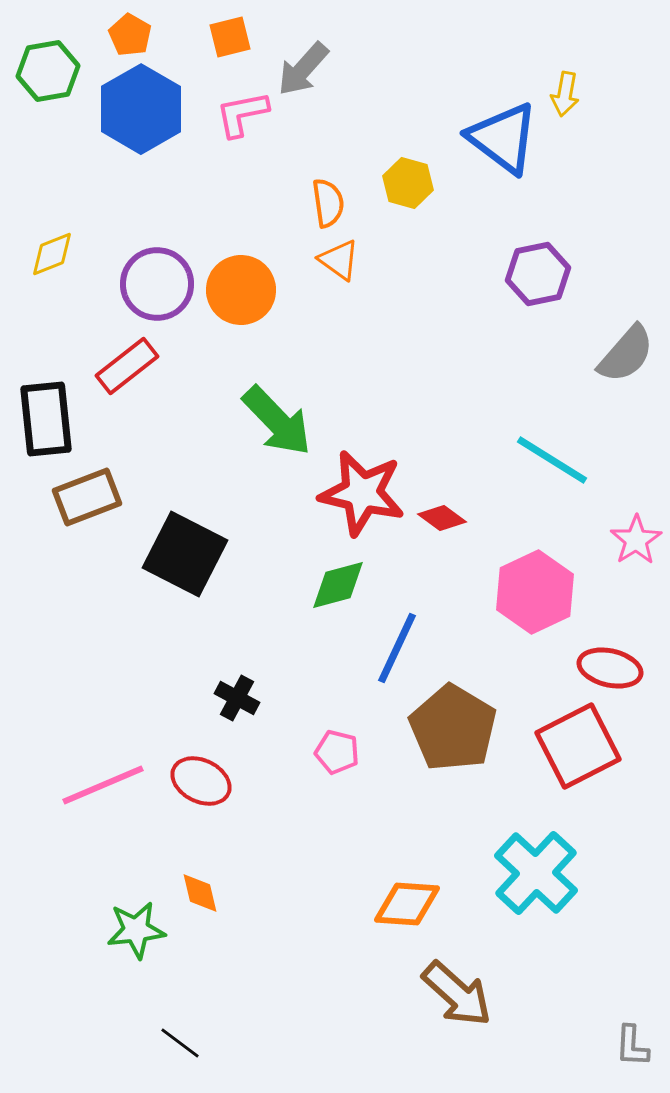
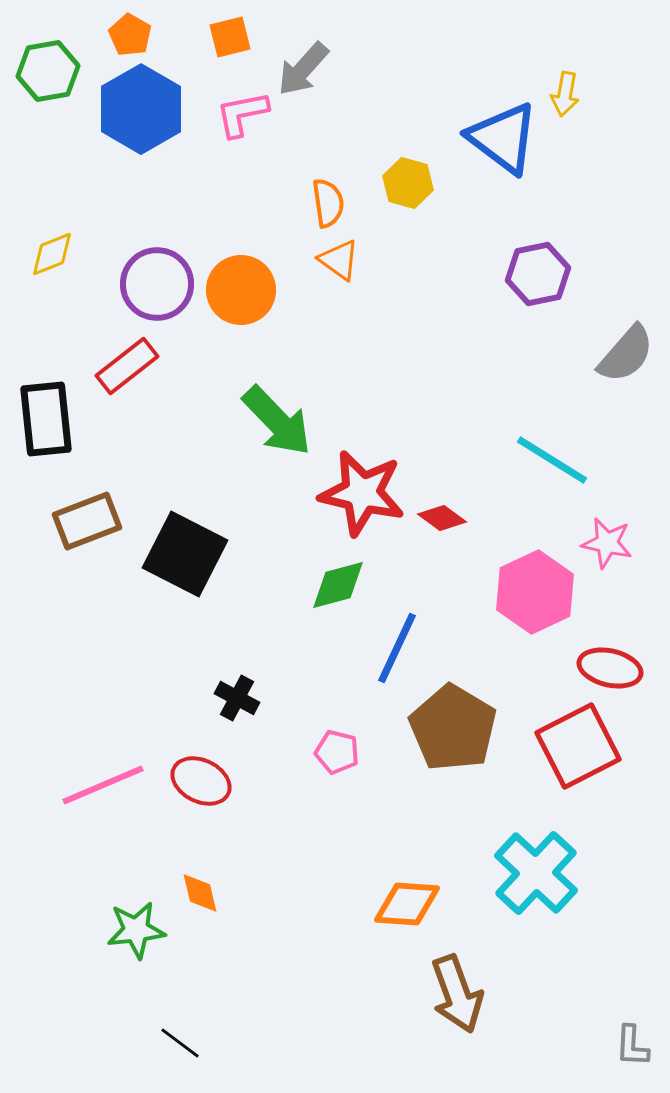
brown rectangle at (87, 497): moved 24 px down
pink star at (636, 540): moved 29 px left, 3 px down; rotated 27 degrees counterclockwise
brown arrow at (457, 994): rotated 28 degrees clockwise
